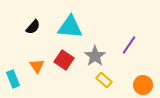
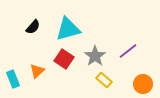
cyan triangle: moved 2 px left, 2 px down; rotated 20 degrees counterclockwise
purple line: moved 1 px left, 6 px down; rotated 18 degrees clockwise
red square: moved 1 px up
orange triangle: moved 5 px down; rotated 21 degrees clockwise
orange circle: moved 1 px up
